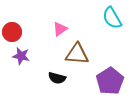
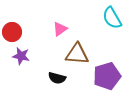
purple pentagon: moved 3 px left, 5 px up; rotated 16 degrees clockwise
